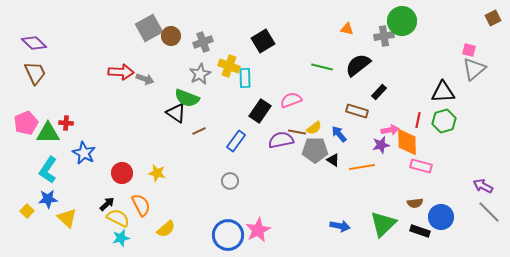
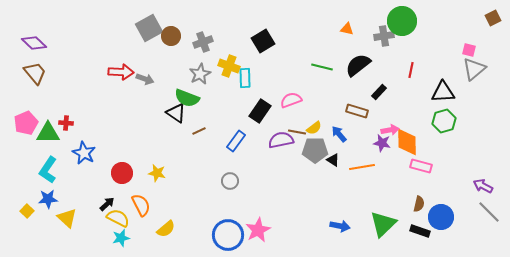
brown trapezoid at (35, 73): rotated 15 degrees counterclockwise
red line at (418, 120): moved 7 px left, 50 px up
purple star at (381, 145): moved 1 px right, 2 px up; rotated 24 degrees clockwise
brown semicircle at (415, 203): moved 4 px right, 1 px down; rotated 70 degrees counterclockwise
